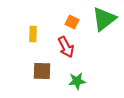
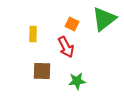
orange square: moved 2 px down
